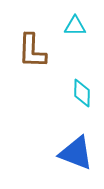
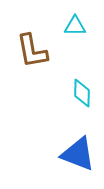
brown L-shape: rotated 12 degrees counterclockwise
blue triangle: moved 2 px right, 1 px down
